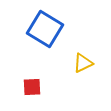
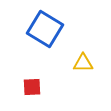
yellow triangle: rotated 25 degrees clockwise
